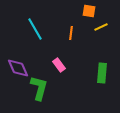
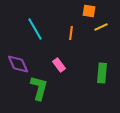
purple diamond: moved 4 px up
